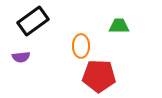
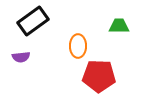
orange ellipse: moved 3 px left
